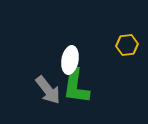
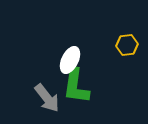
white ellipse: rotated 16 degrees clockwise
gray arrow: moved 1 px left, 8 px down
